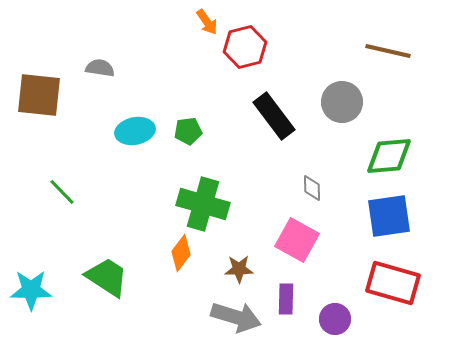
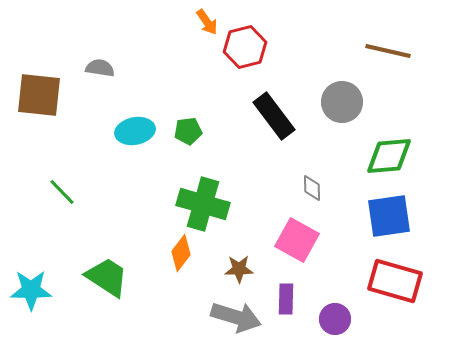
red rectangle: moved 2 px right, 2 px up
